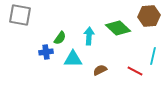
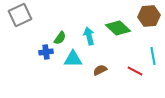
gray square: rotated 35 degrees counterclockwise
cyan arrow: rotated 18 degrees counterclockwise
cyan line: rotated 24 degrees counterclockwise
